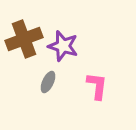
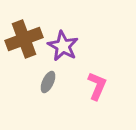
purple star: rotated 12 degrees clockwise
pink L-shape: rotated 16 degrees clockwise
